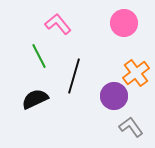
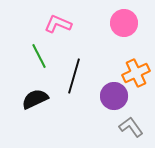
pink L-shape: rotated 28 degrees counterclockwise
orange cross: rotated 12 degrees clockwise
